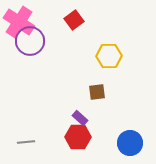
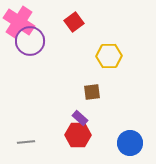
red square: moved 2 px down
brown square: moved 5 px left
red hexagon: moved 2 px up
